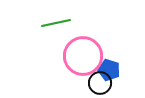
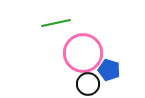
pink circle: moved 3 px up
black circle: moved 12 px left, 1 px down
